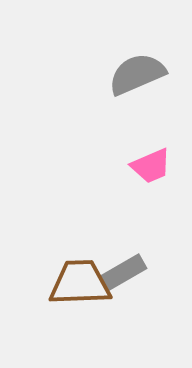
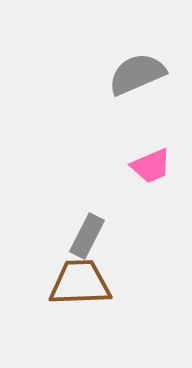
gray rectangle: moved 37 px left, 36 px up; rotated 33 degrees counterclockwise
